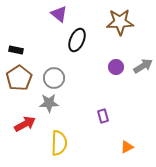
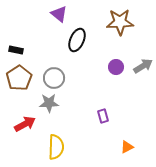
yellow semicircle: moved 3 px left, 4 px down
